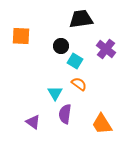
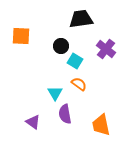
purple semicircle: rotated 18 degrees counterclockwise
orange trapezoid: moved 1 px left, 1 px down; rotated 20 degrees clockwise
